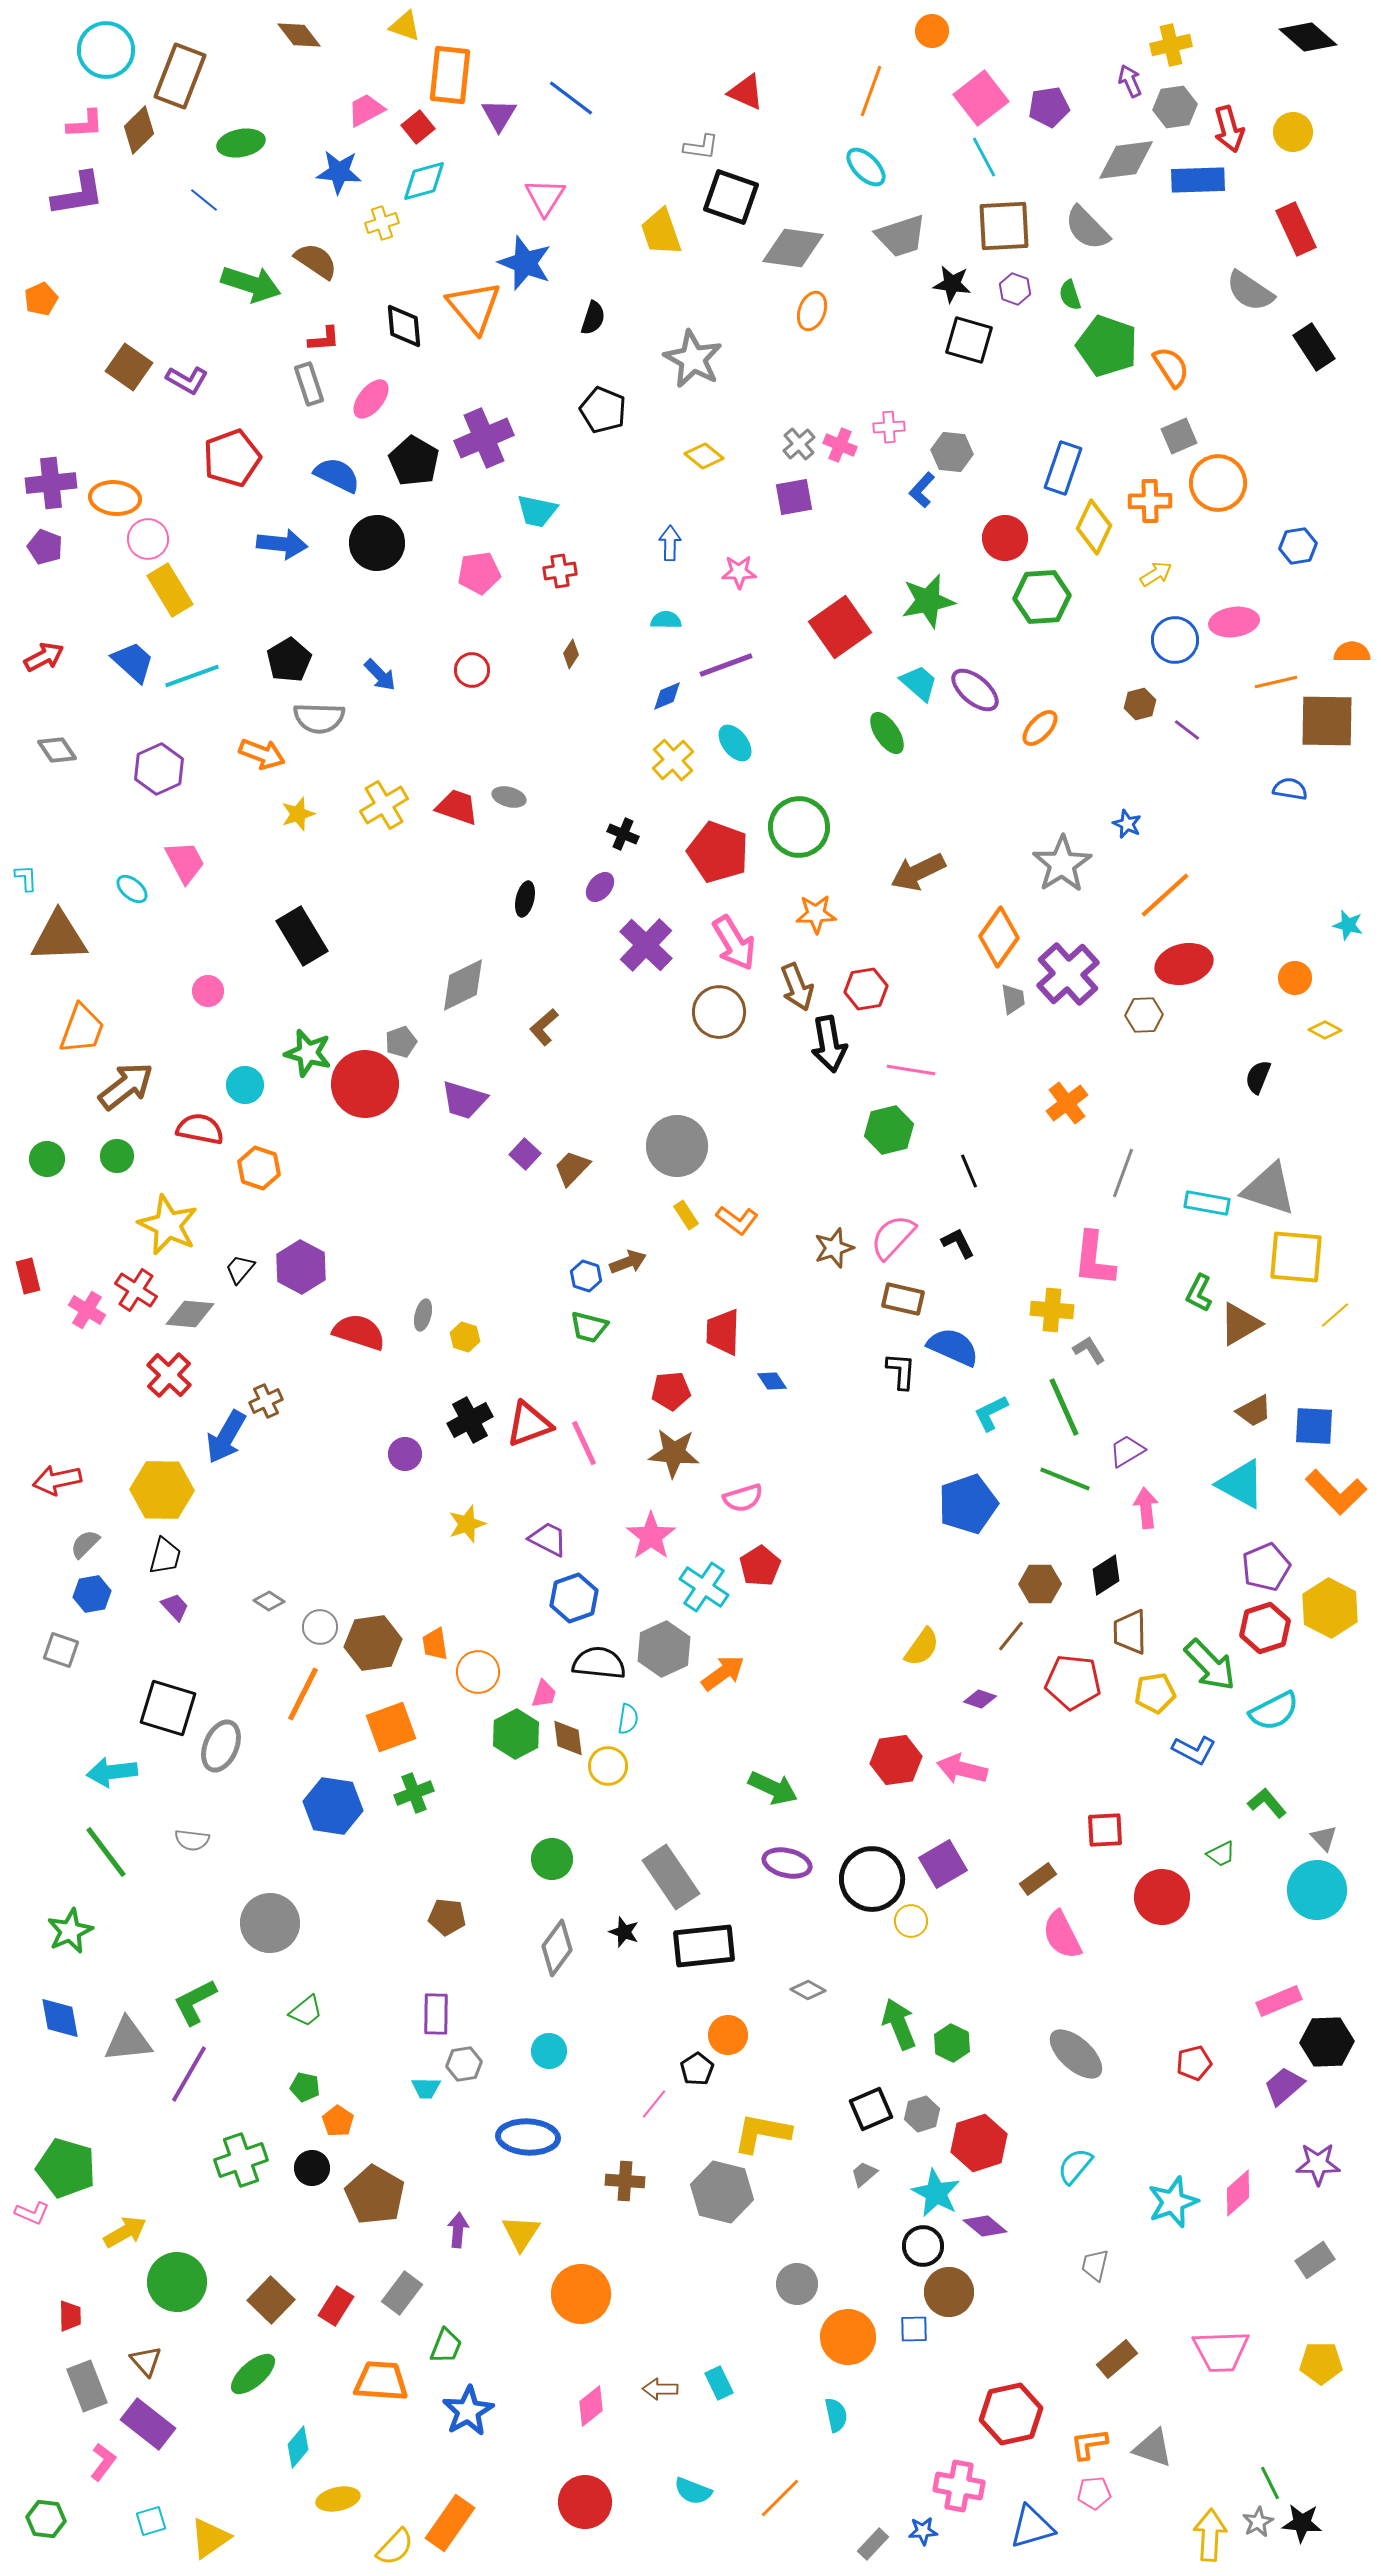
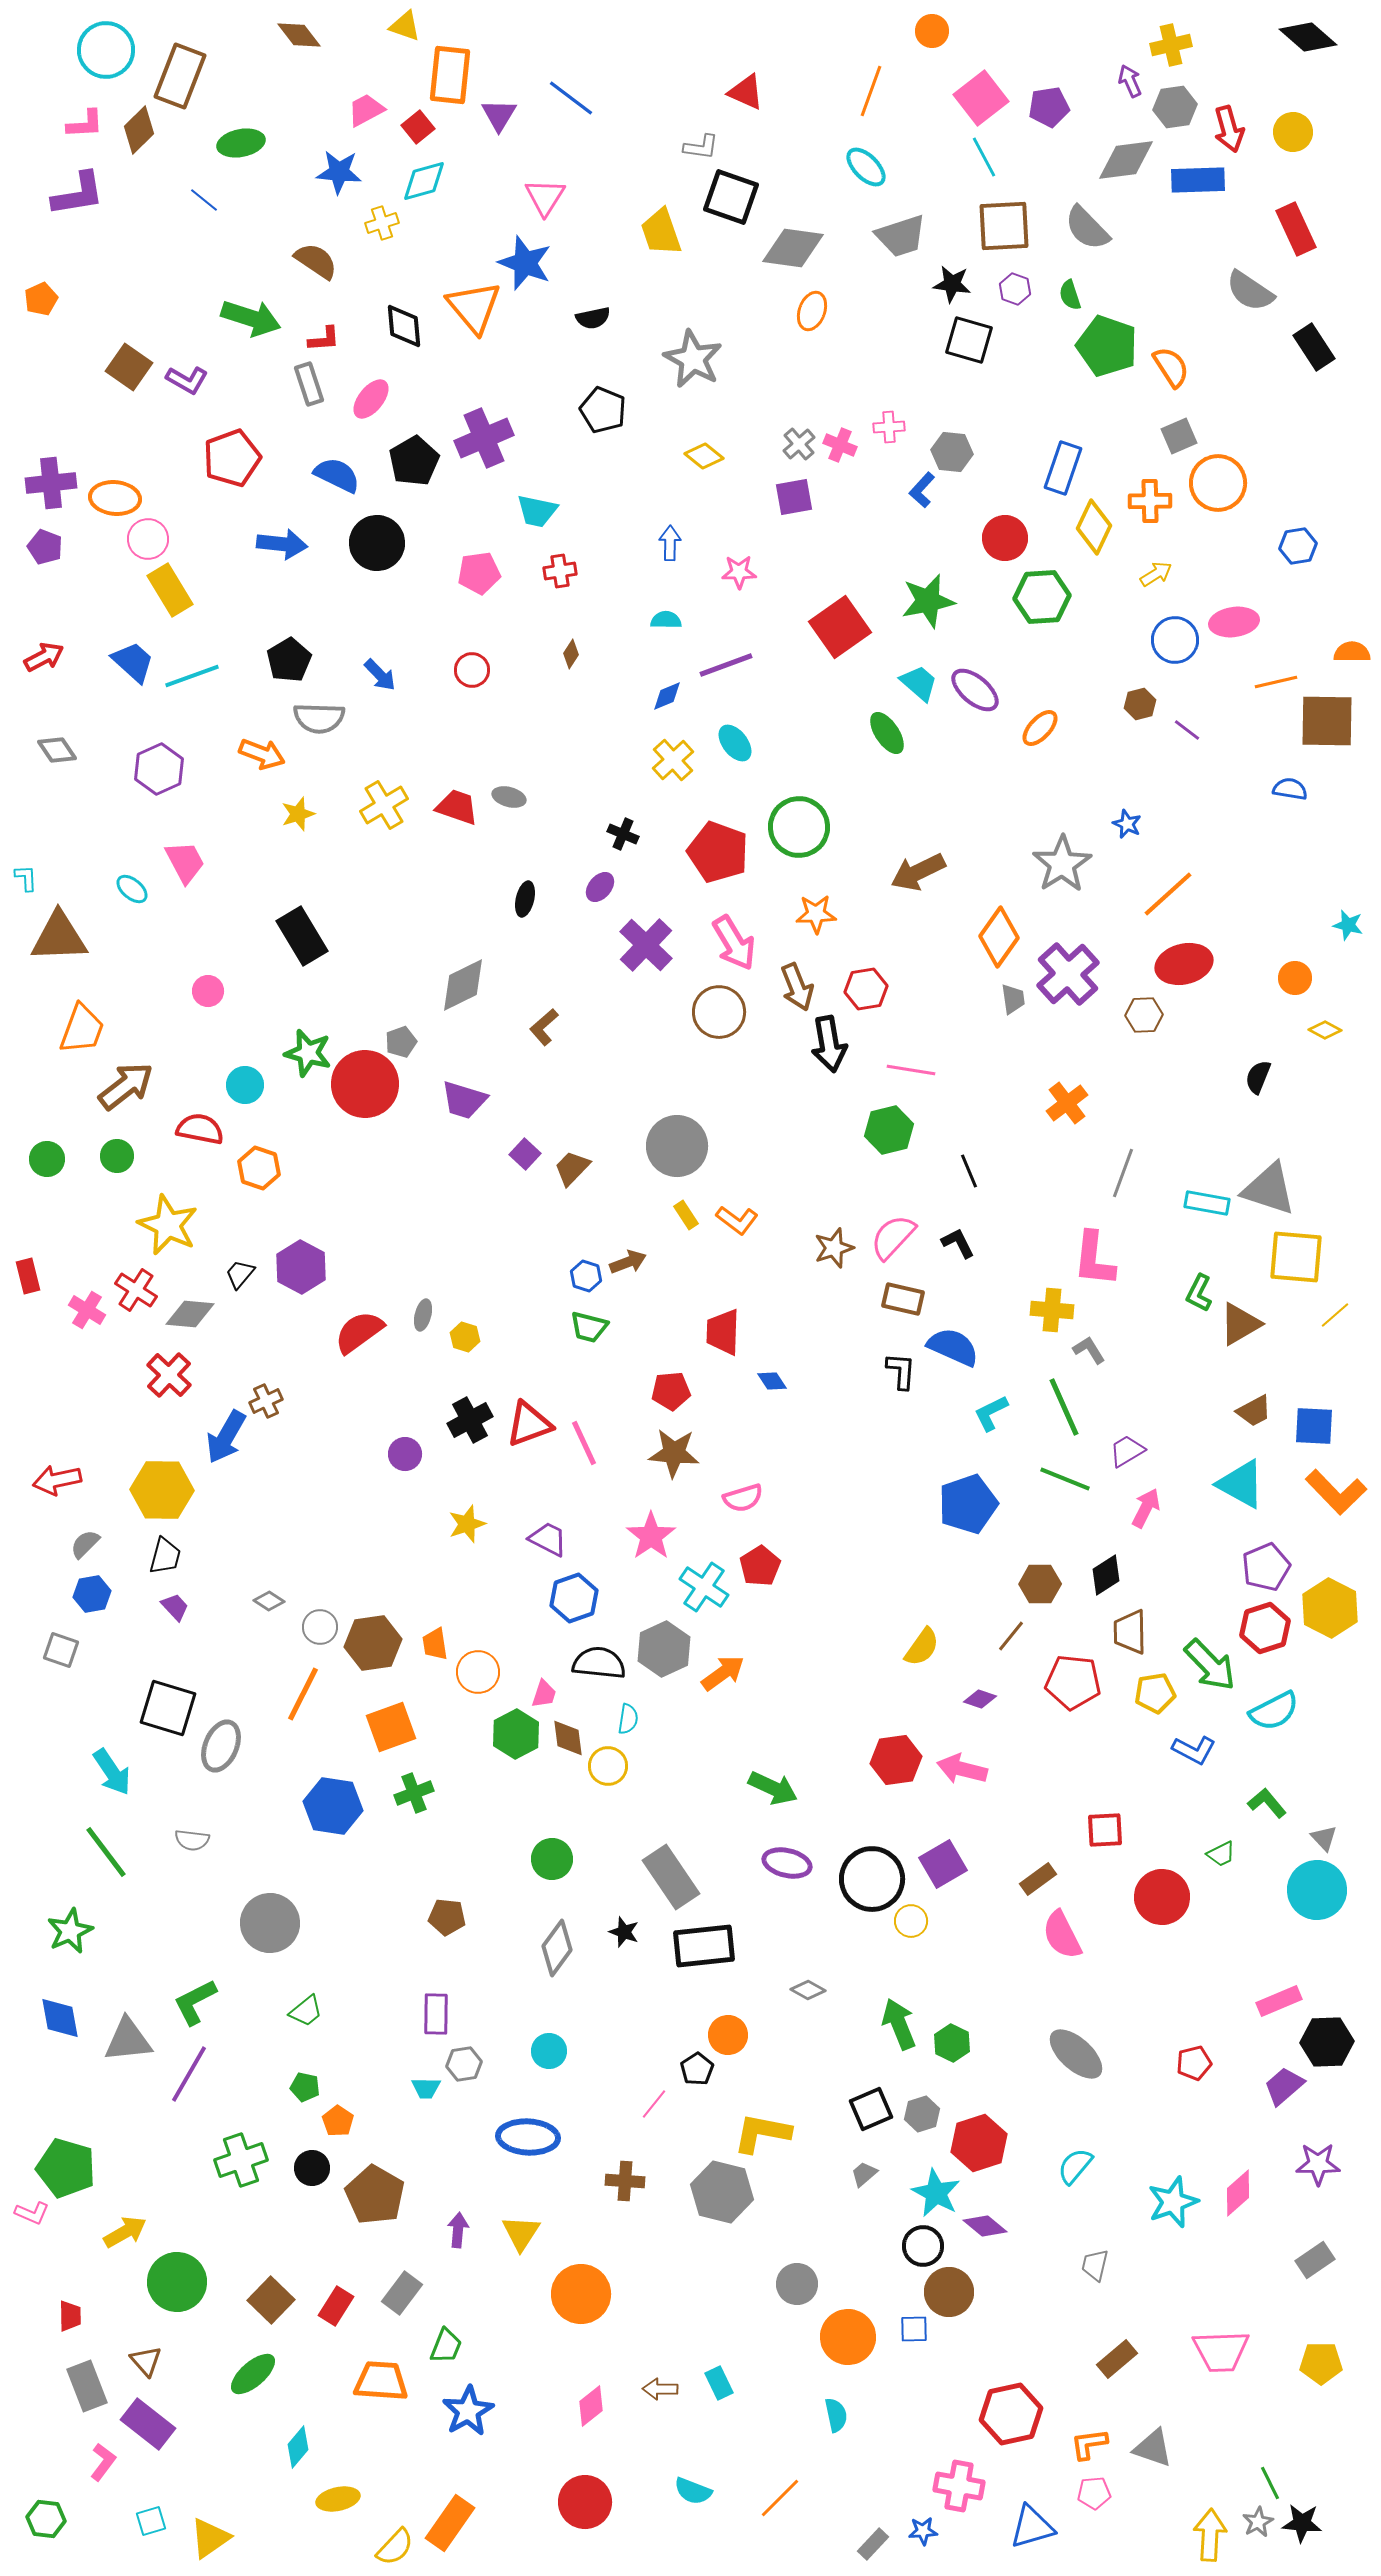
green arrow at (251, 284): moved 34 px down
black semicircle at (593, 318): rotated 60 degrees clockwise
black pentagon at (414, 461): rotated 12 degrees clockwise
orange line at (1165, 895): moved 3 px right, 1 px up
black trapezoid at (240, 1269): moved 5 px down
red semicircle at (359, 1332): rotated 54 degrees counterclockwise
pink arrow at (1146, 1508): rotated 33 degrees clockwise
cyan arrow at (112, 1772): rotated 117 degrees counterclockwise
